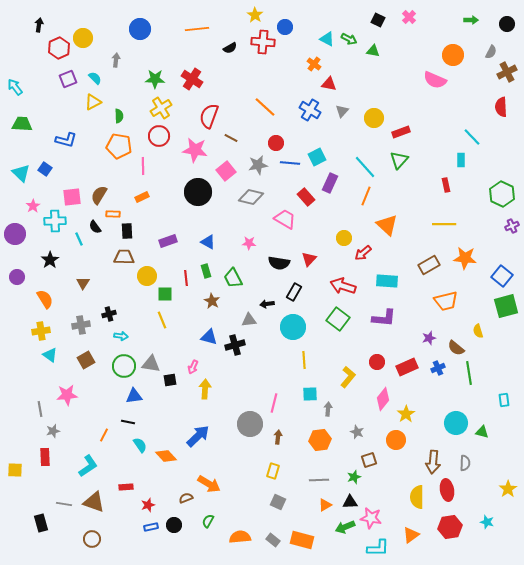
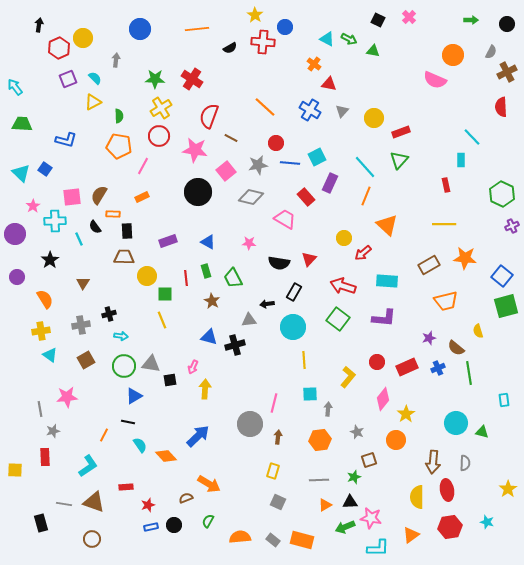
pink line at (143, 166): rotated 30 degrees clockwise
pink star at (67, 395): moved 2 px down
blue triangle at (134, 396): rotated 24 degrees counterclockwise
